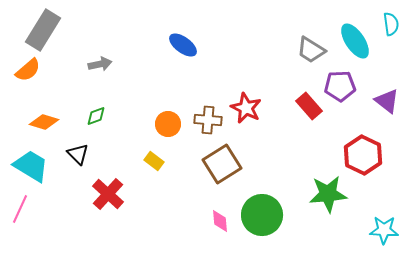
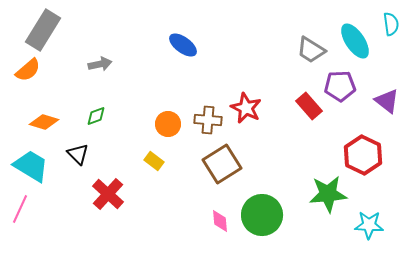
cyan star: moved 15 px left, 5 px up
